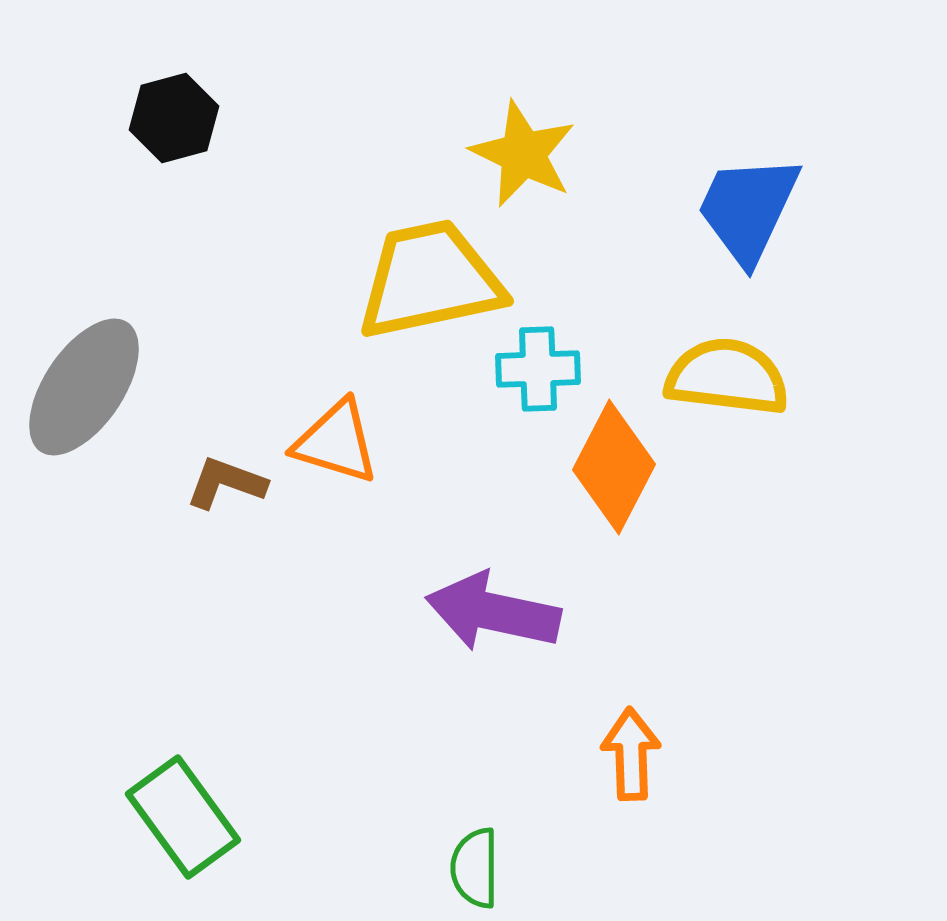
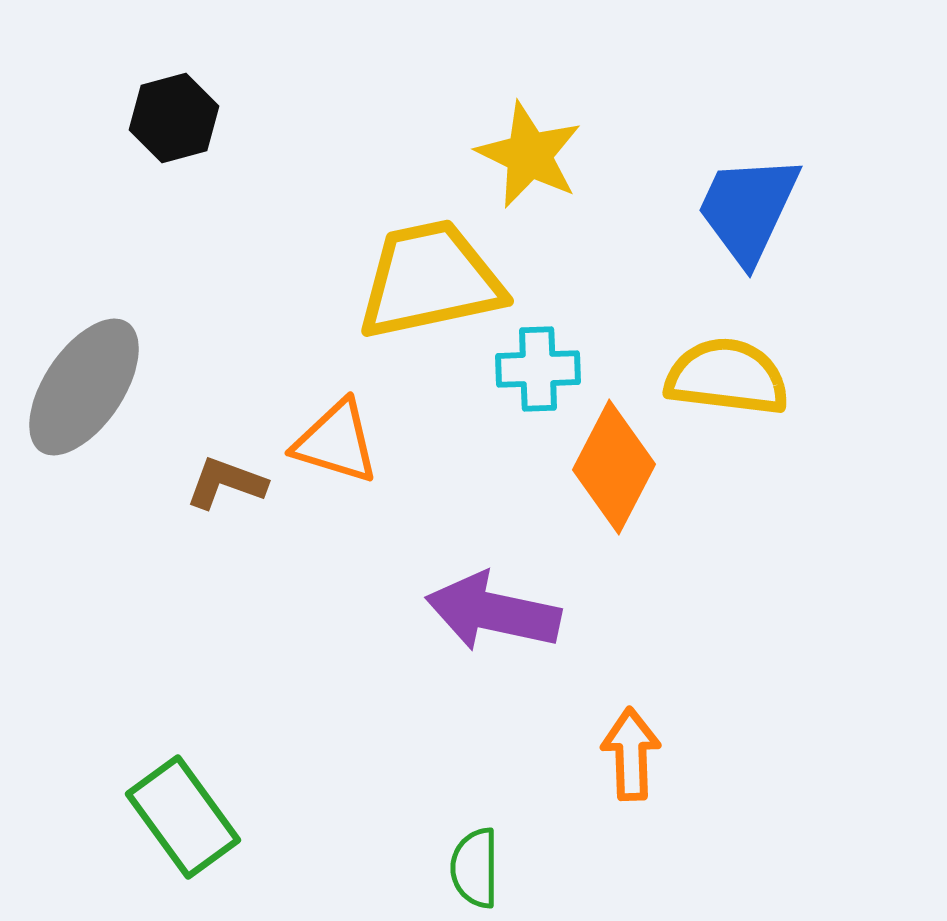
yellow star: moved 6 px right, 1 px down
